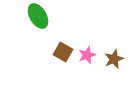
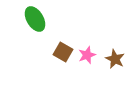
green ellipse: moved 3 px left, 3 px down
brown star: moved 1 px right; rotated 24 degrees counterclockwise
